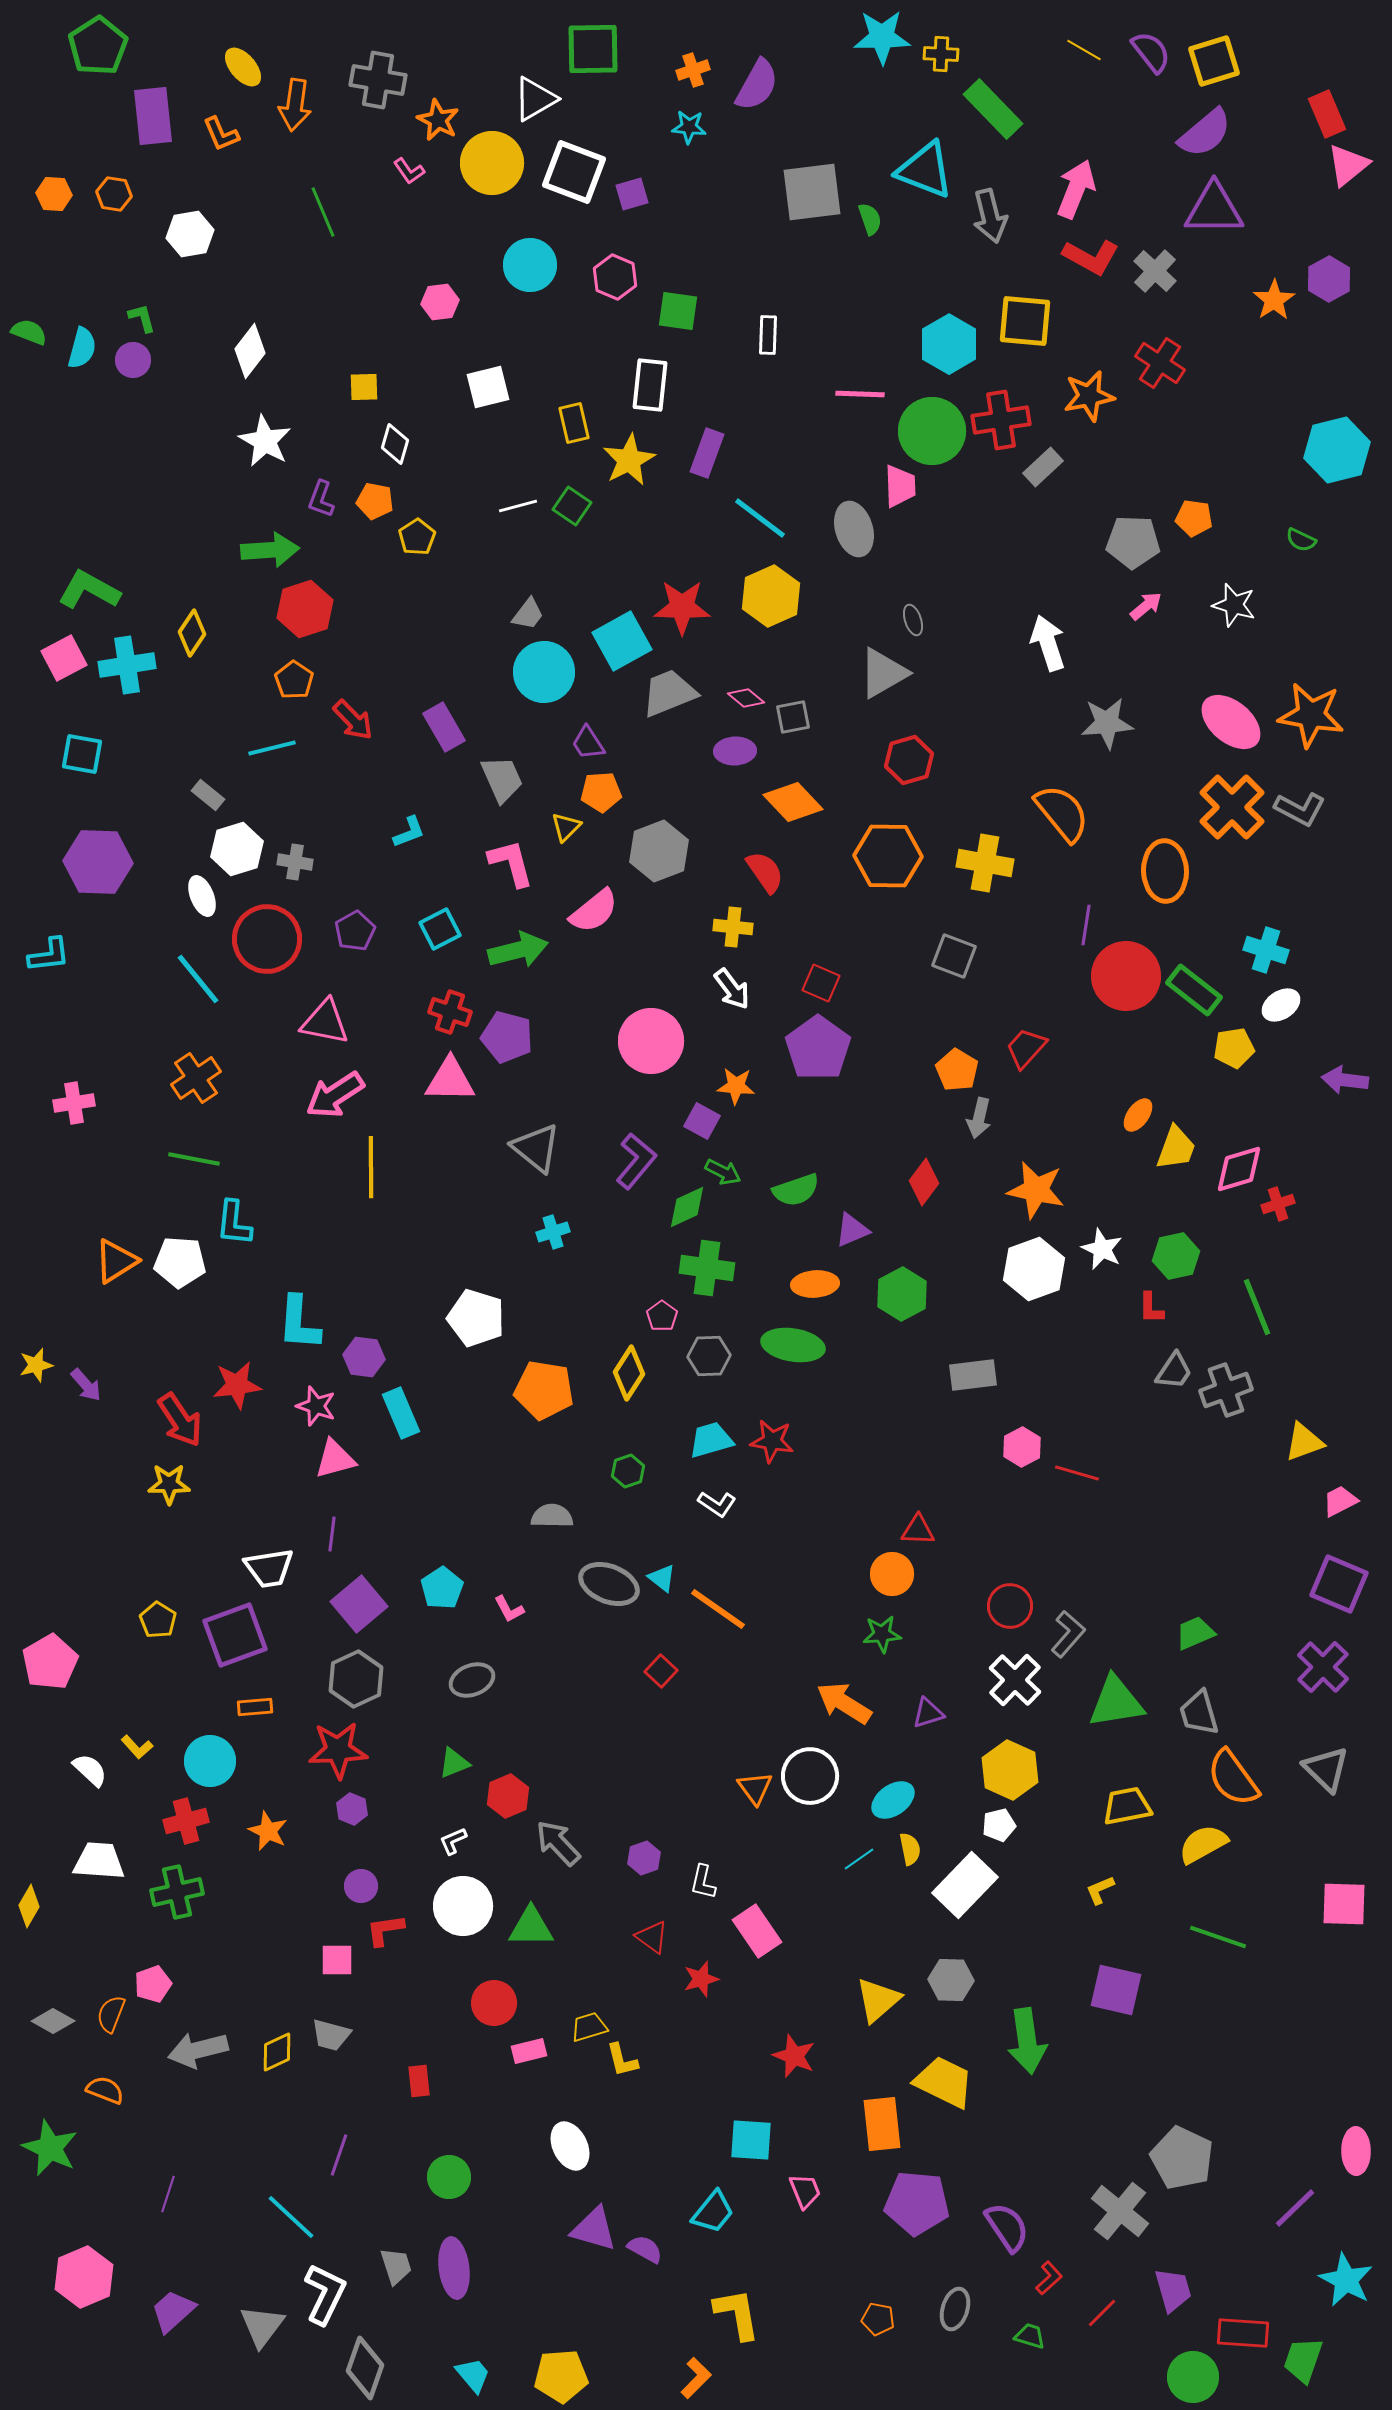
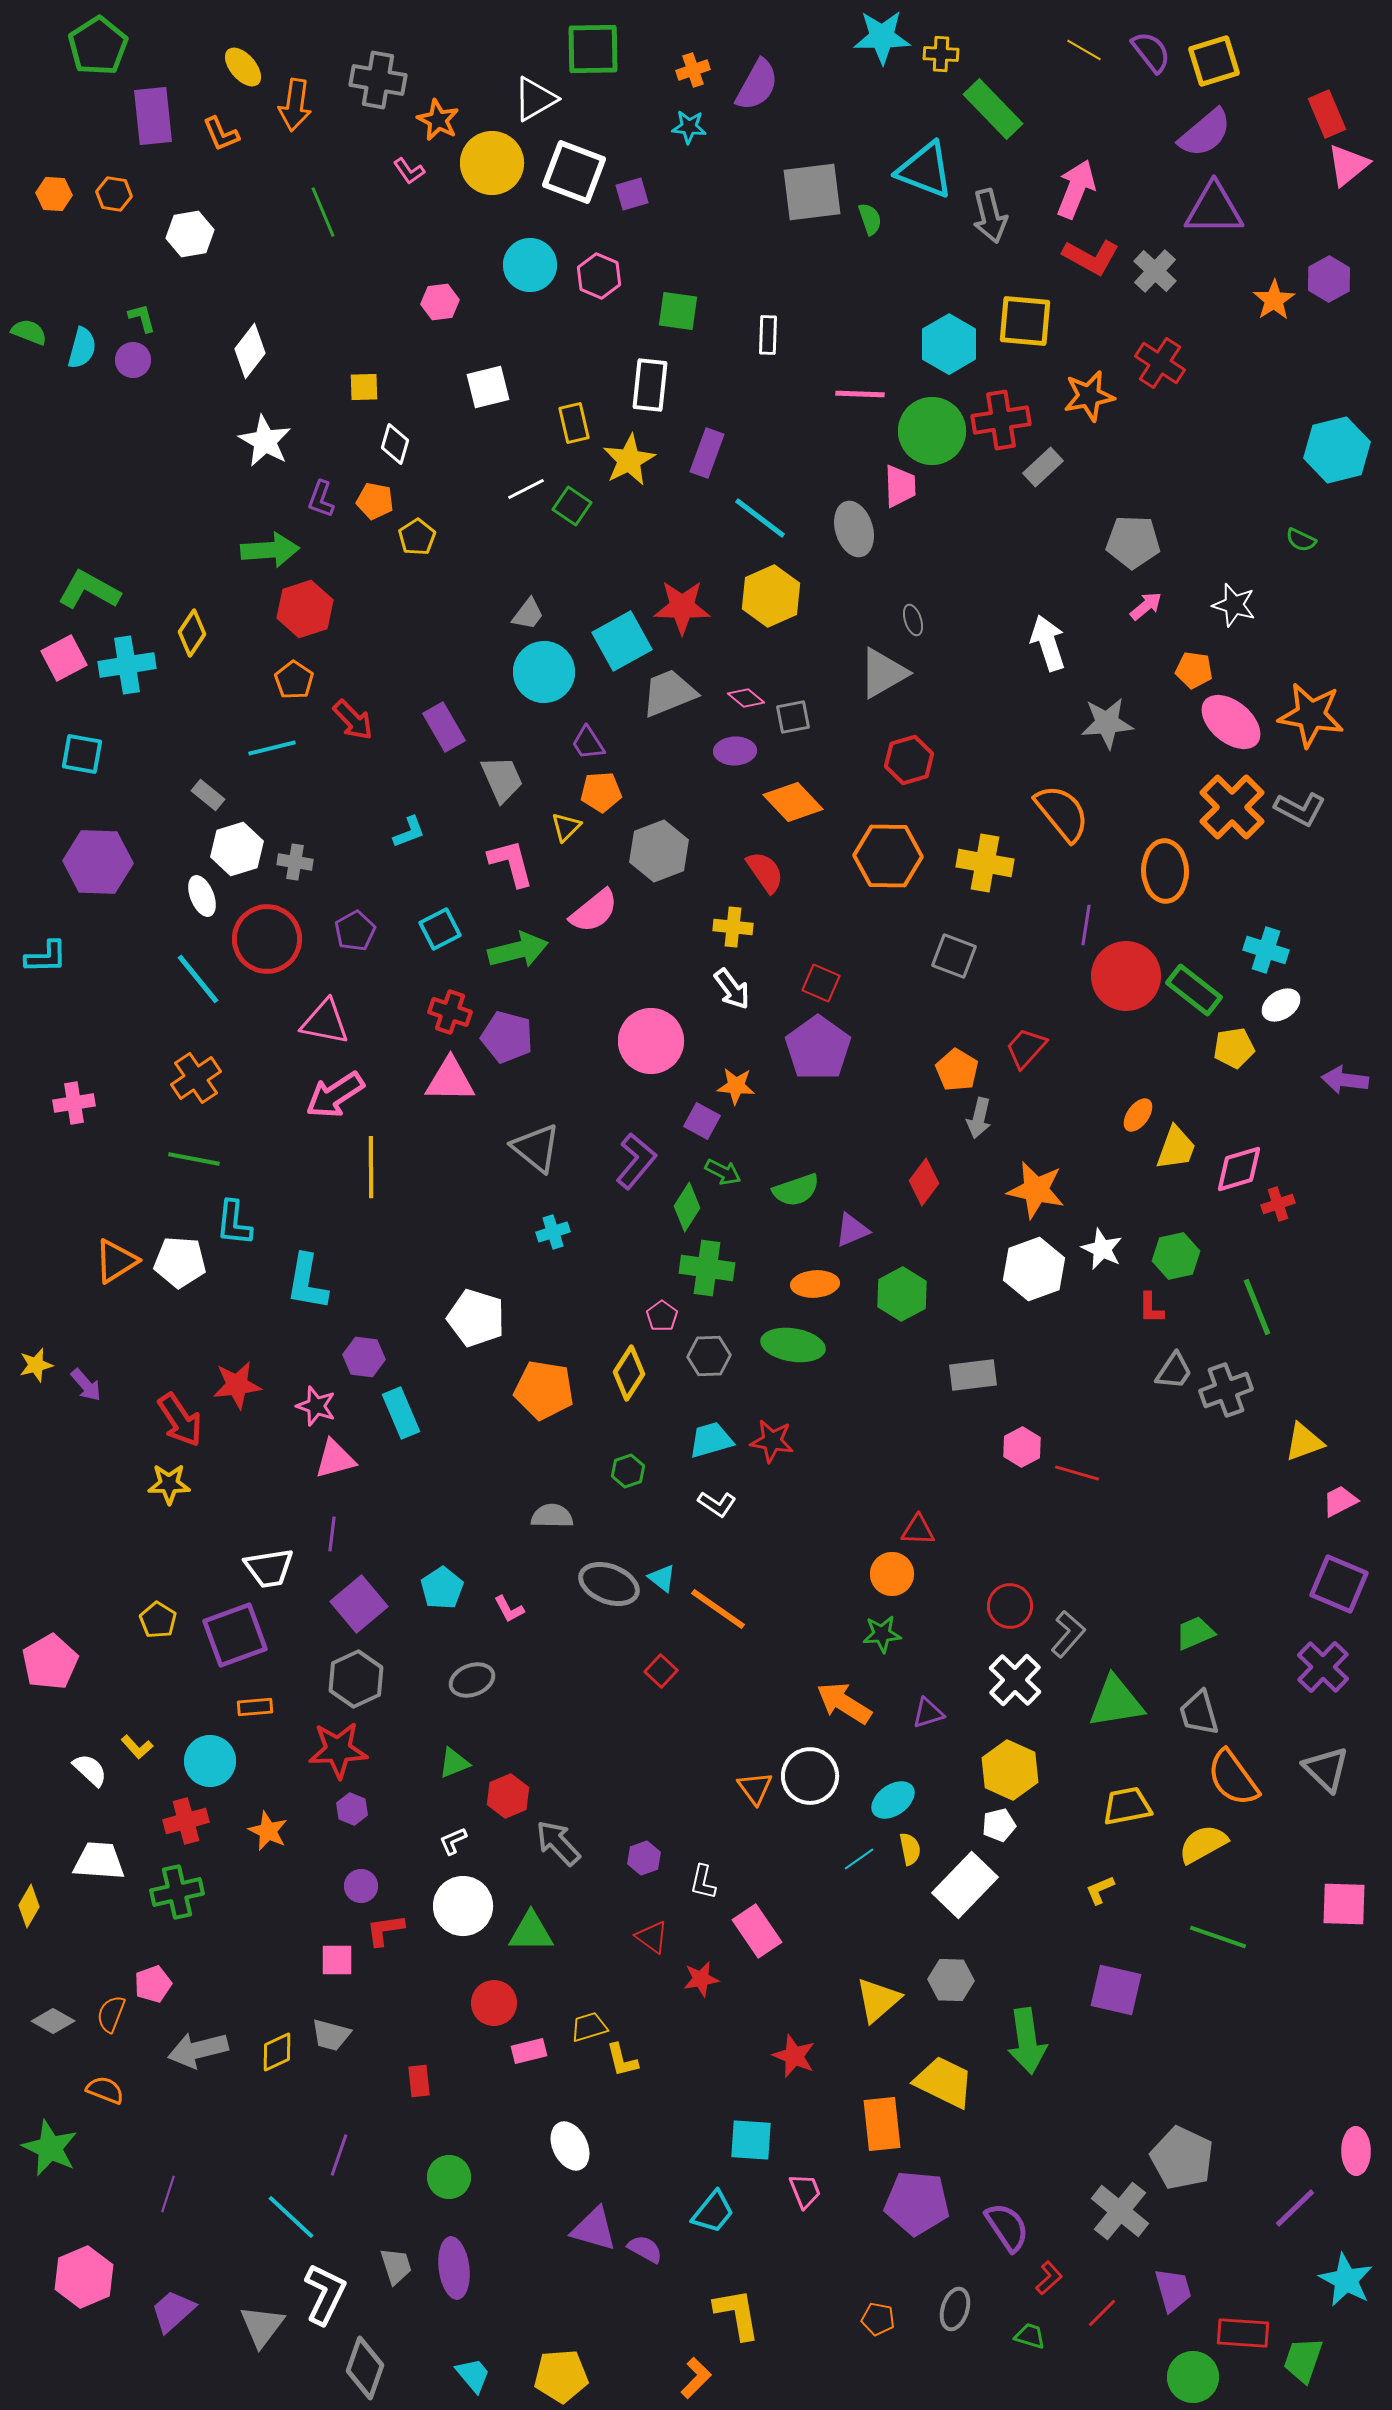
pink hexagon at (615, 277): moved 16 px left, 1 px up
white line at (518, 506): moved 8 px right, 17 px up; rotated 12 degrees counterclockwise
orange pentagon at (1194, 518): moved 152 px down
cyan L-shape at (49, 955): moved 3 px left, 2 px down; rotated 6 degrees clockwise
green diamond at (687, 1207): rotated 33 degrees counterclockwise
cyan L-shape at (299, 1323): moved 8 px right, 41 px up; rotated 6 degrees clockwise
green triangle at (531, 1927): moved 5 px down
red star at (701, 1979): rotated 6 degrees clockwise
